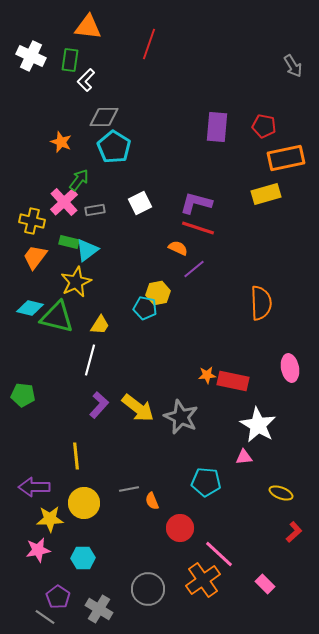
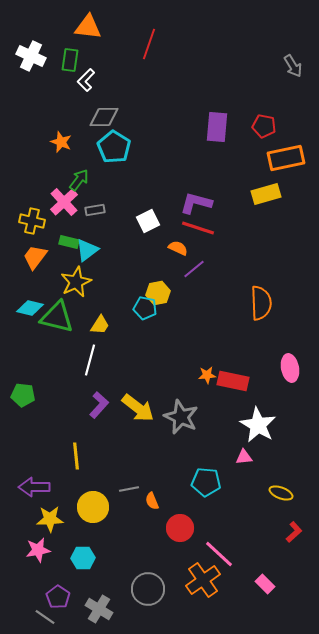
white square at (140, 203): moved 8 px right, 18 px down
yellow circle at (84, 503): moved 9 px right, 4 px down
